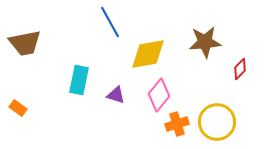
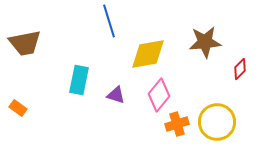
blue line: moved 1 px left, 1 px up; rotated 12 degrees clockwise
